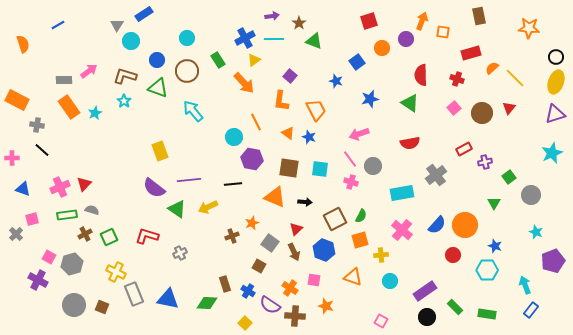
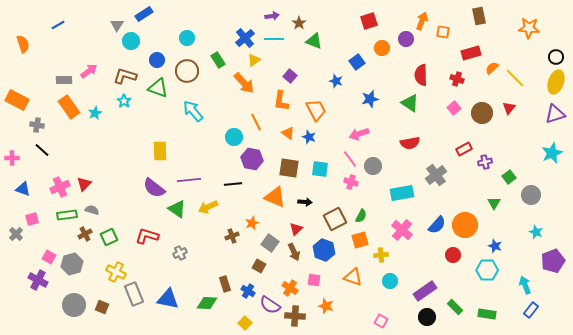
blue cross at (245, 38): rotated 12 degrees counterclockwise
yellow rectangle at (160, 151): rotated 18 degrees clockwise
